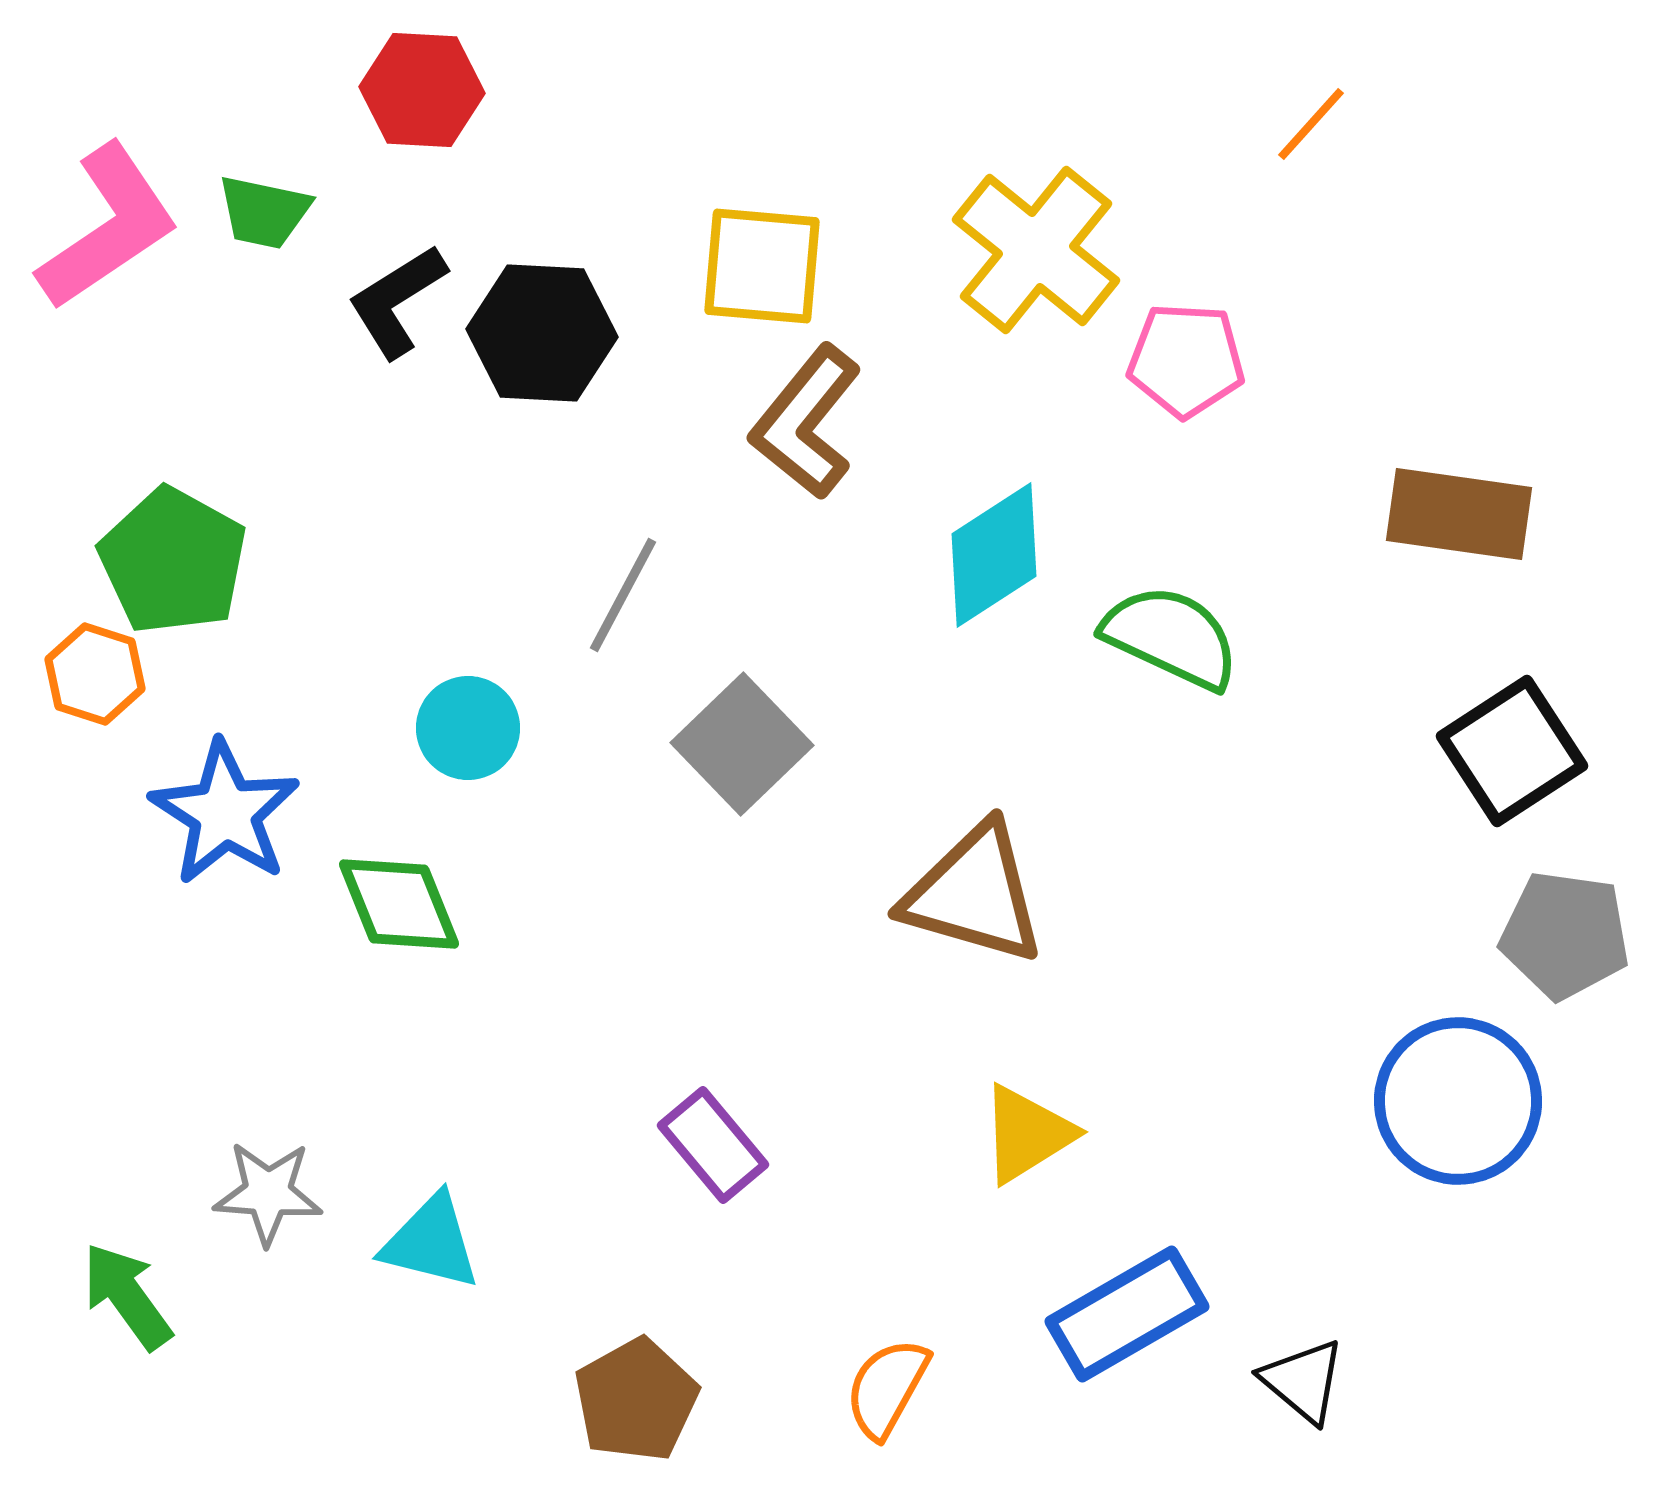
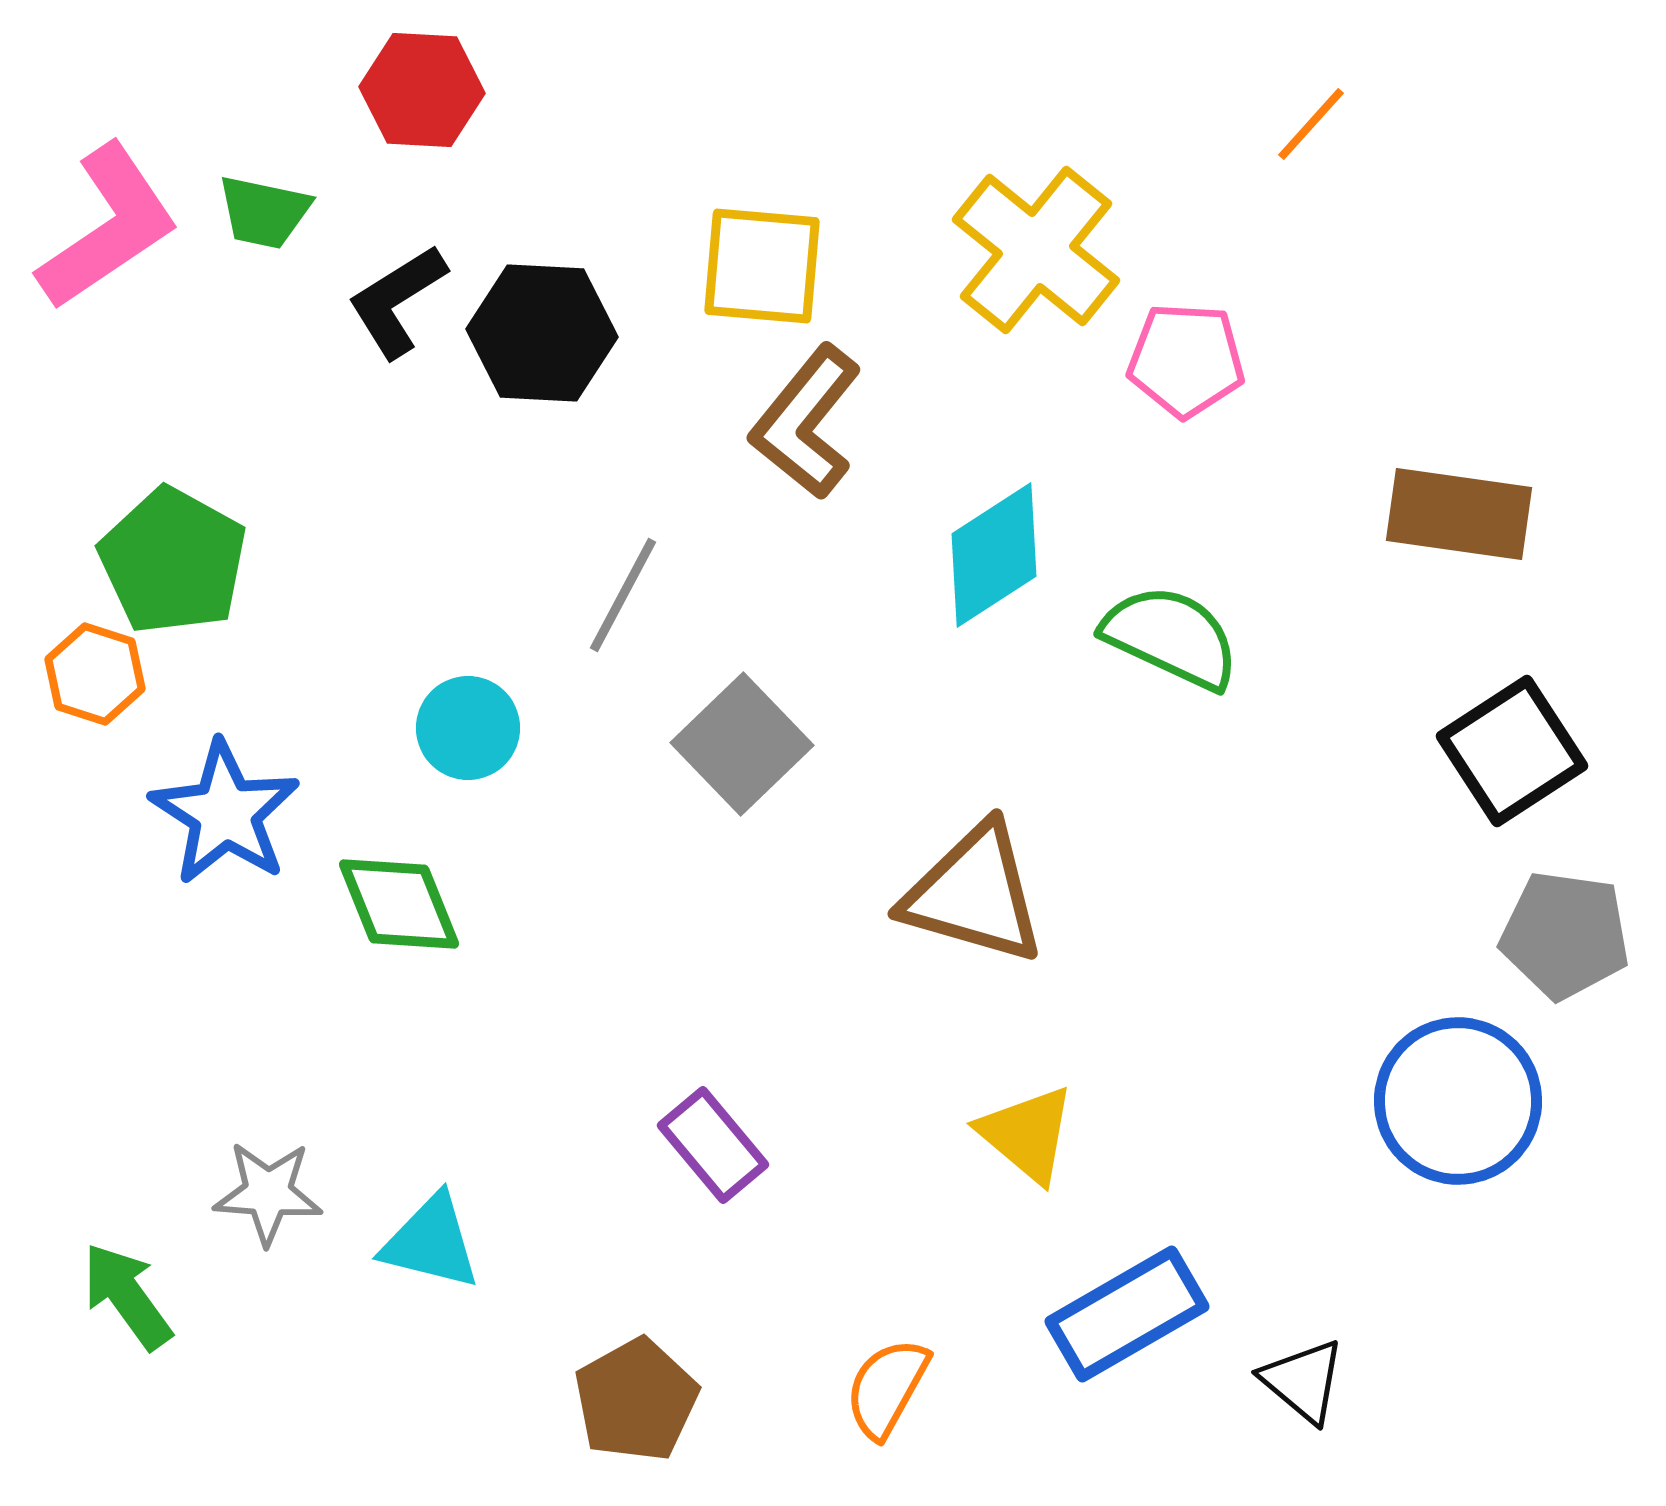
yellow triangle: rotated 48 degrees counterclockwise
